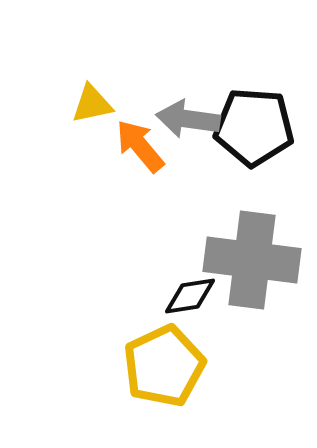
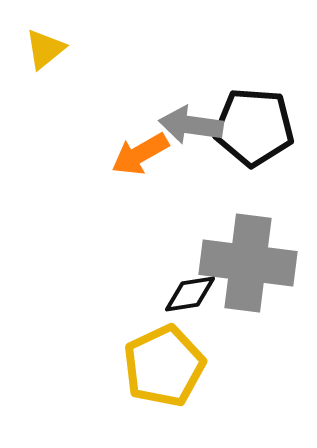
yellow triangle: moved 47 px left, 55 px up; rotated 27 degrees counterclockwise
gray arrow: moved 3 px right, 6 px down
orange arrow: moved 8 px down; rotated 80 degrees counterclockwise
gray cross: moved 4 px left, 3 px down
black diamond: moved 2 px up
